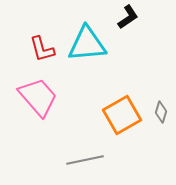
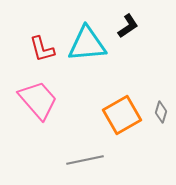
black L-shape: moved 9 px down
pink trapezoid: moved 3 px down
